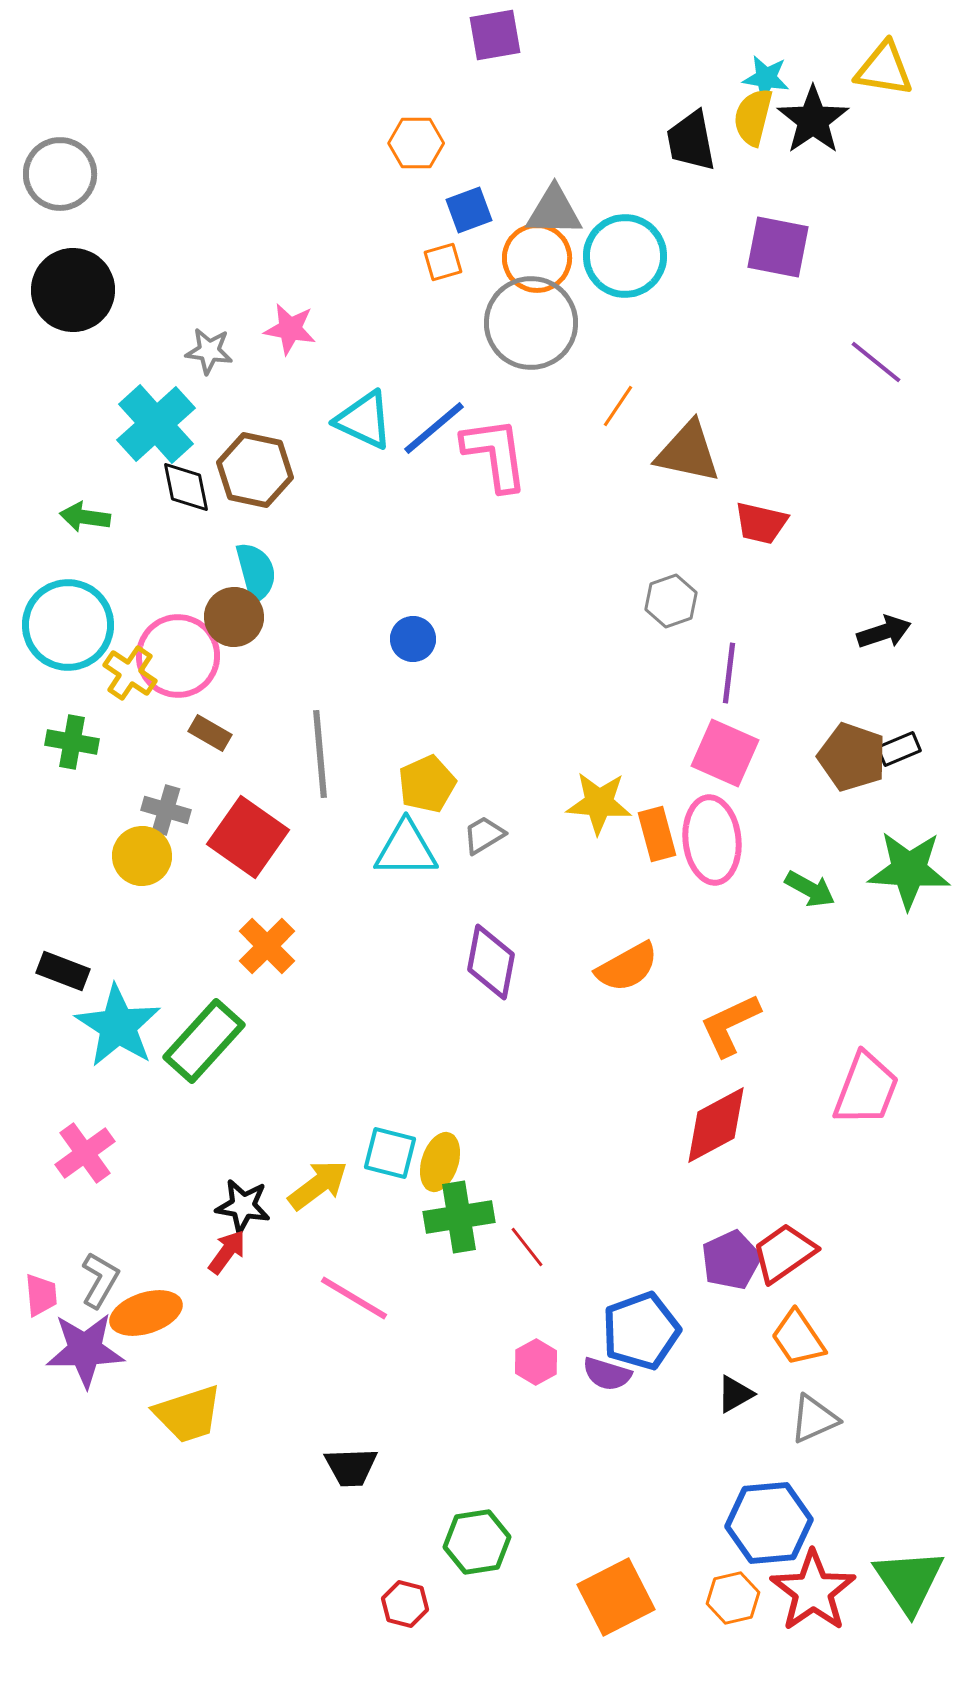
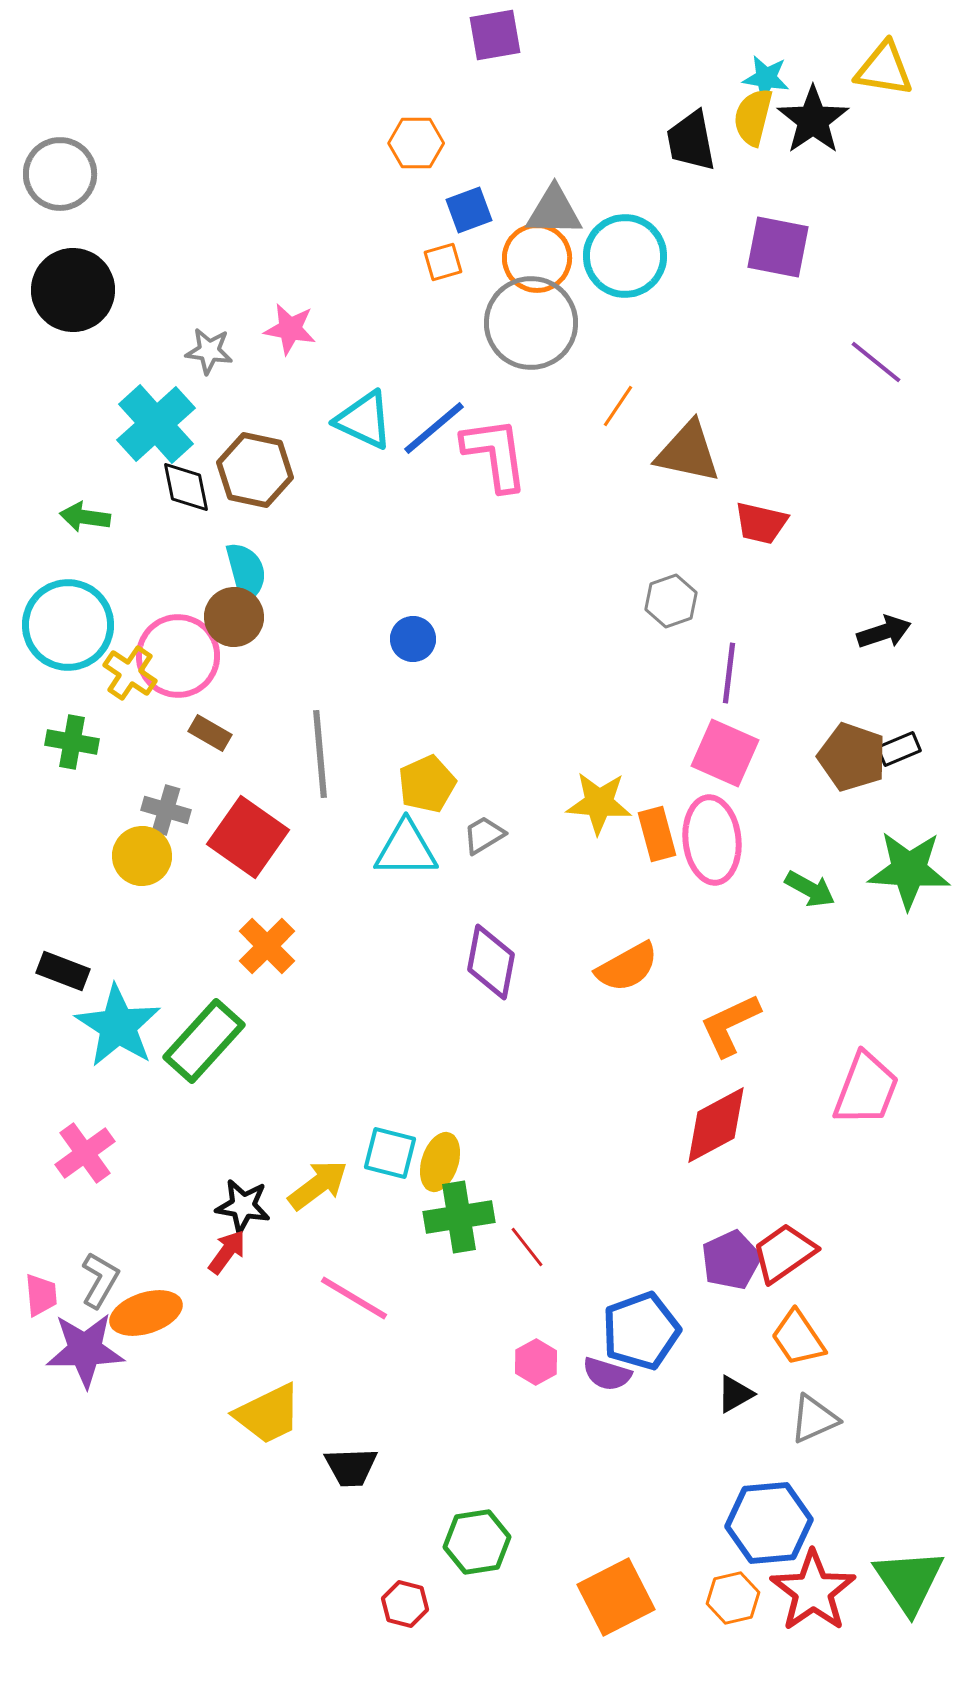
cyan semicircle at (256, 572): moved 10 px left
yellow trapezoid at (188, 1414): moved 80 px right; rotated 8 degrees counterclockwise
